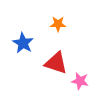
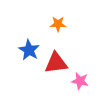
blue star: moved 6 px right, 7 px down
red triangle: rotated 25 degrees counterclockwise
